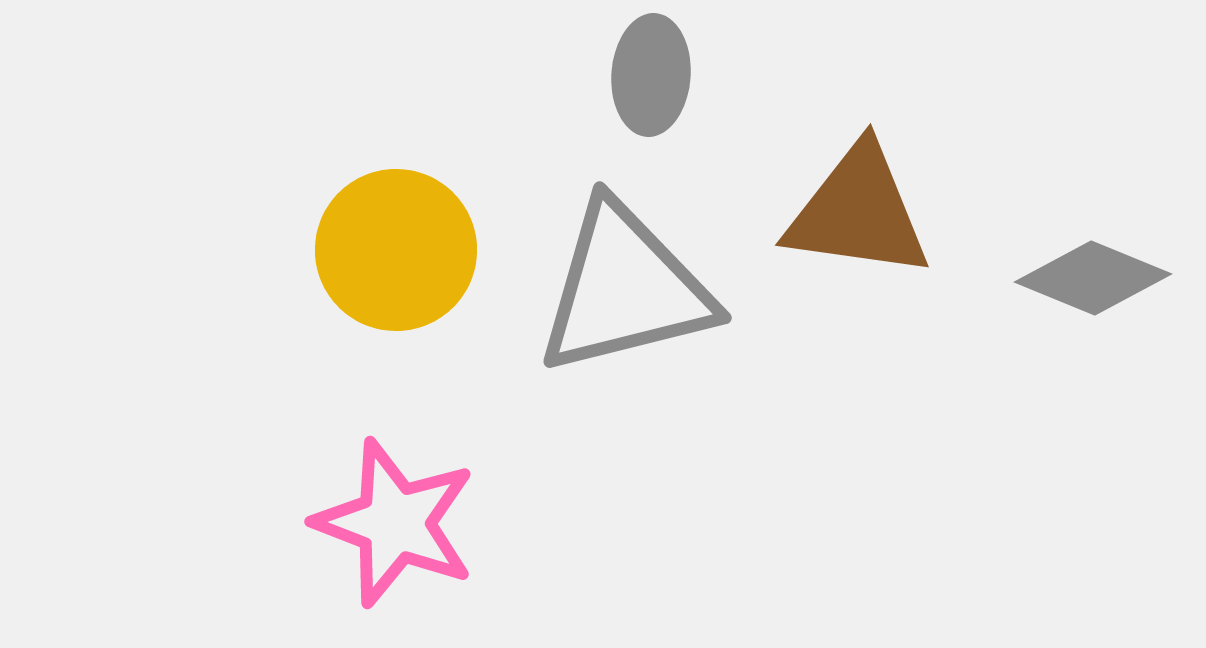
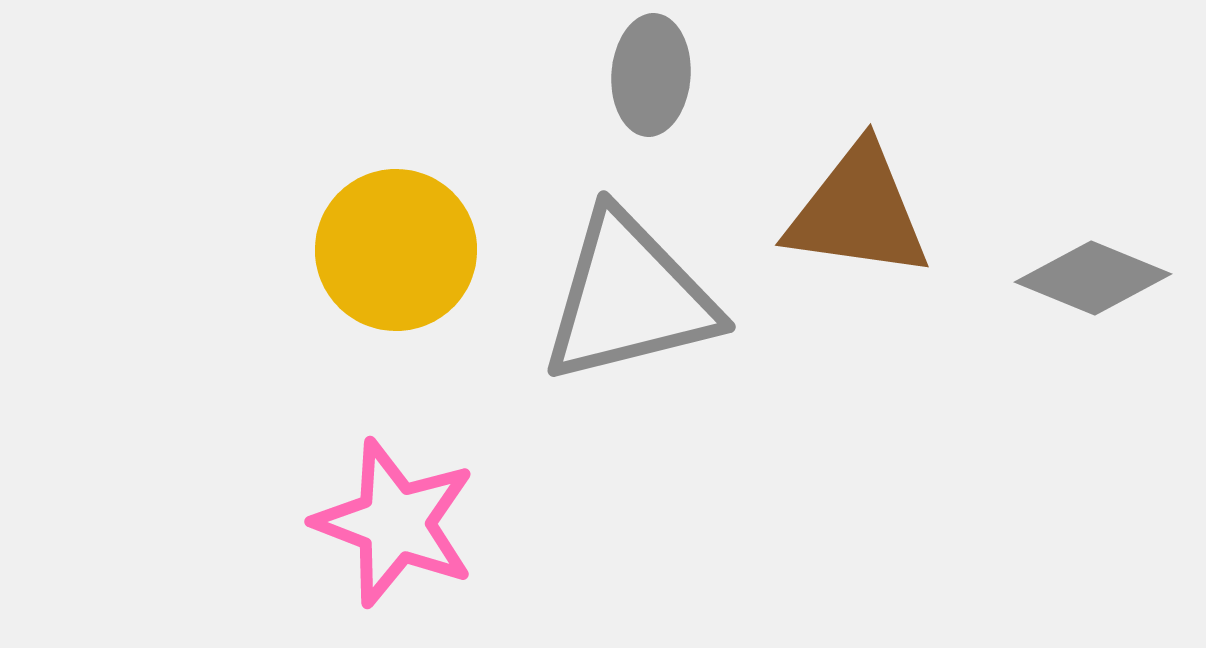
gray triangle: moved 4 px right, 9 px down
